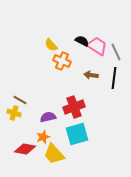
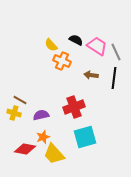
black semicircle: moved 6 px left, 1 px up
purple semicircle: moved 7 px left, 2 px up
cyan square: moved 8 px right, 3 px down
